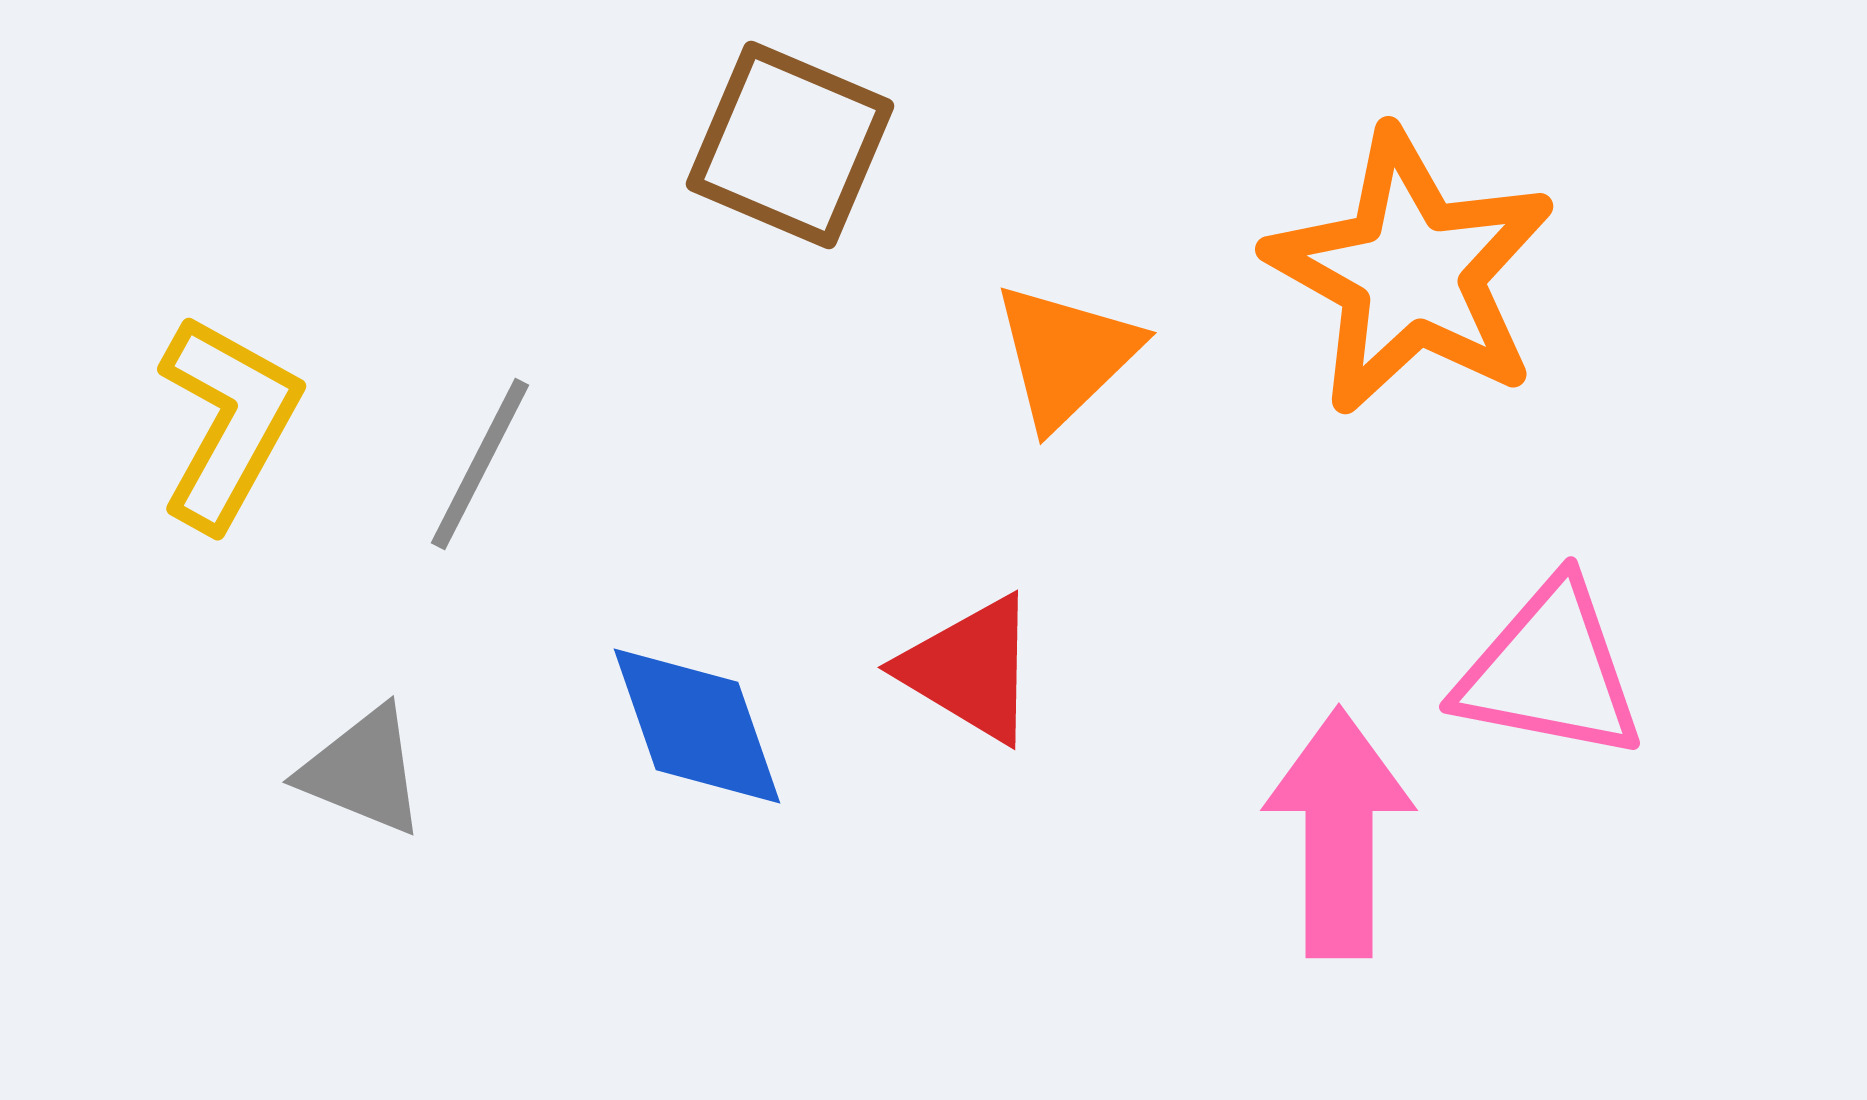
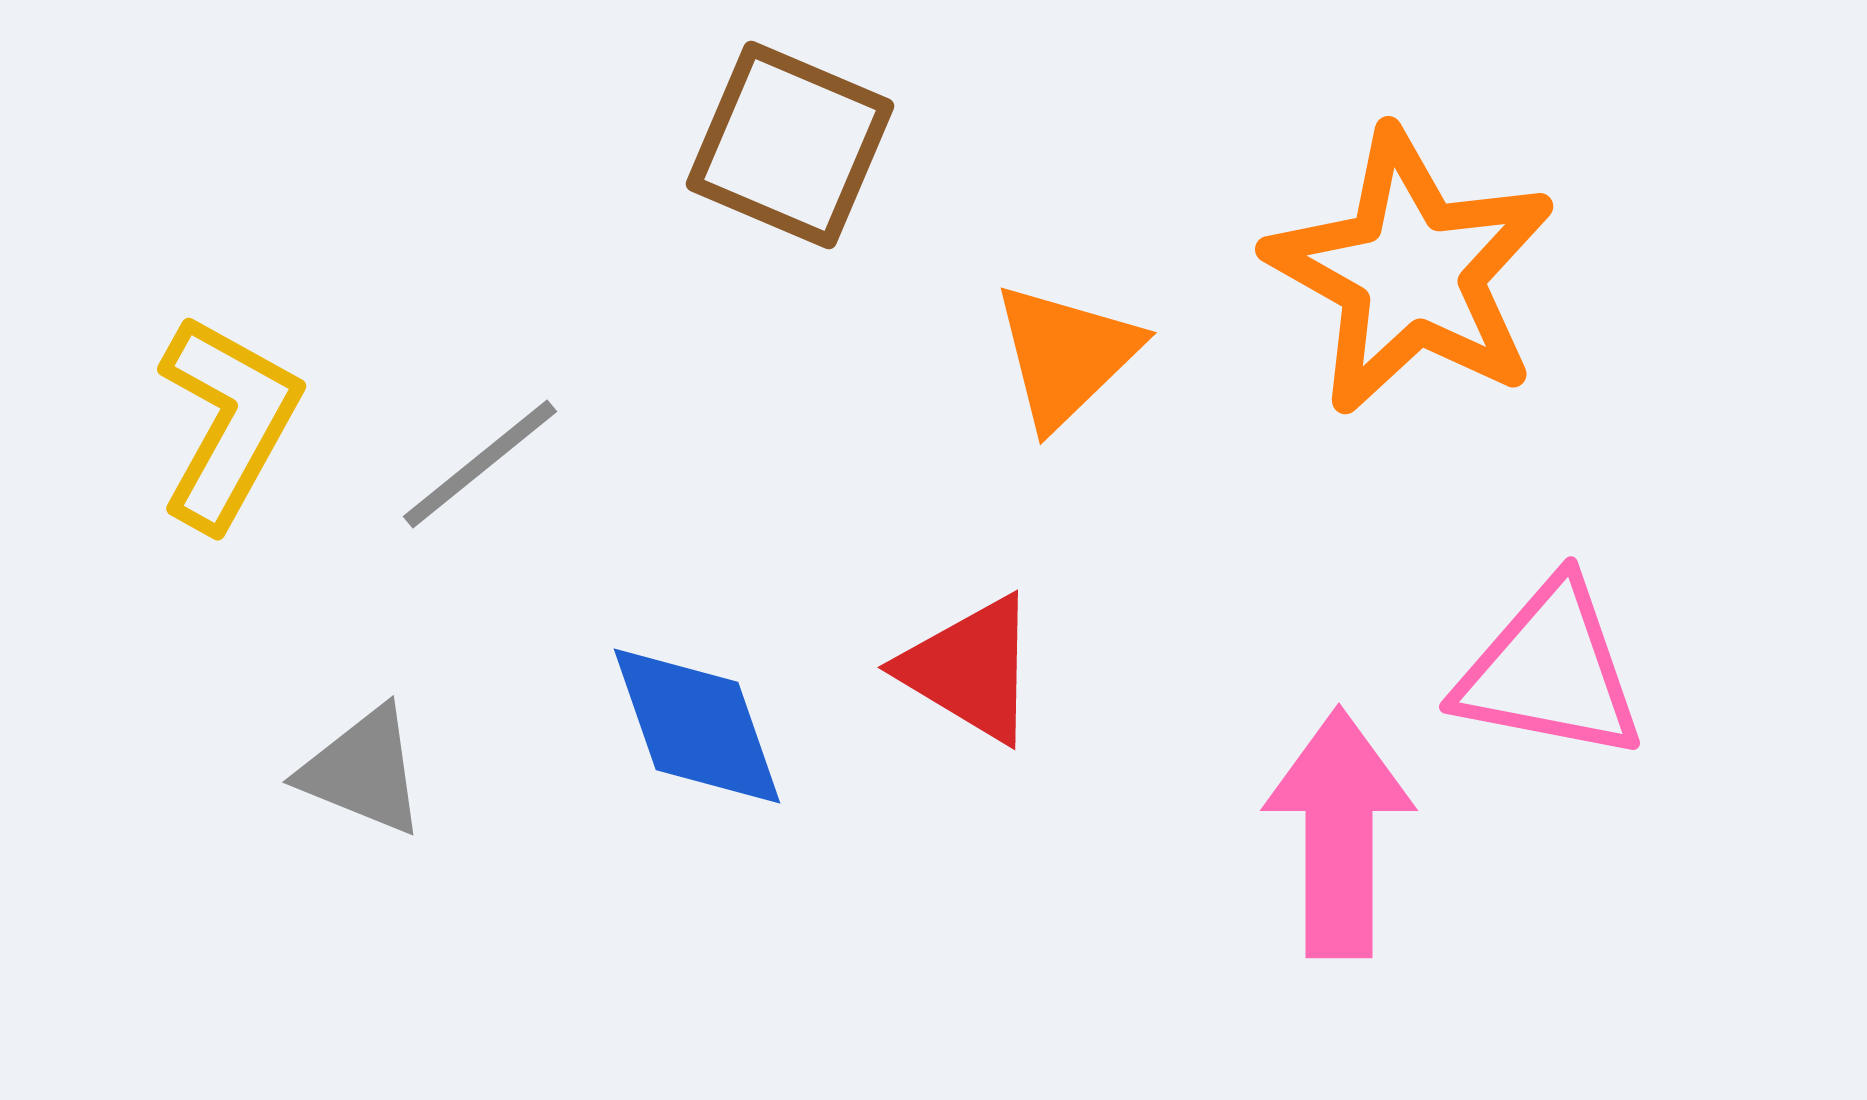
gray line: rotated 24 degrees clockwise
